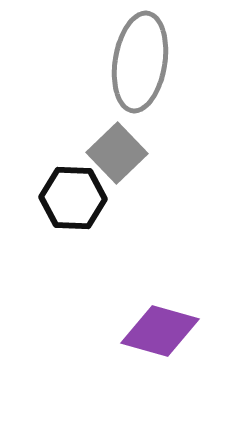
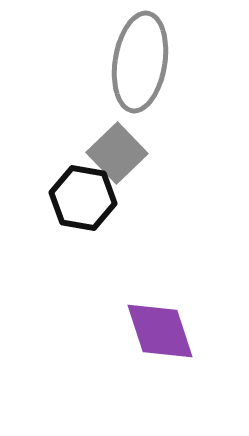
black hexagon: moved 10 px right; rotated 8 degrees clockwise
purple diamond: rotated 56 degrees clockwise
